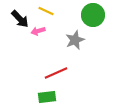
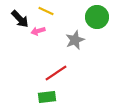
green circle: moved 4 px right, 2 px down
red line: rotated 10 degrees counterclockwise
